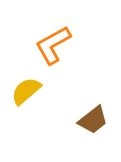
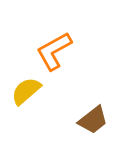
orange L-shape: moved 1 px right, 6 px down
